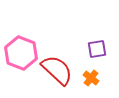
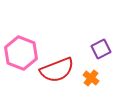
purple square: moved 4 px right; rotated 18 degrees counterclockwise
red semicircle: rotated 116 degrees clockwise
